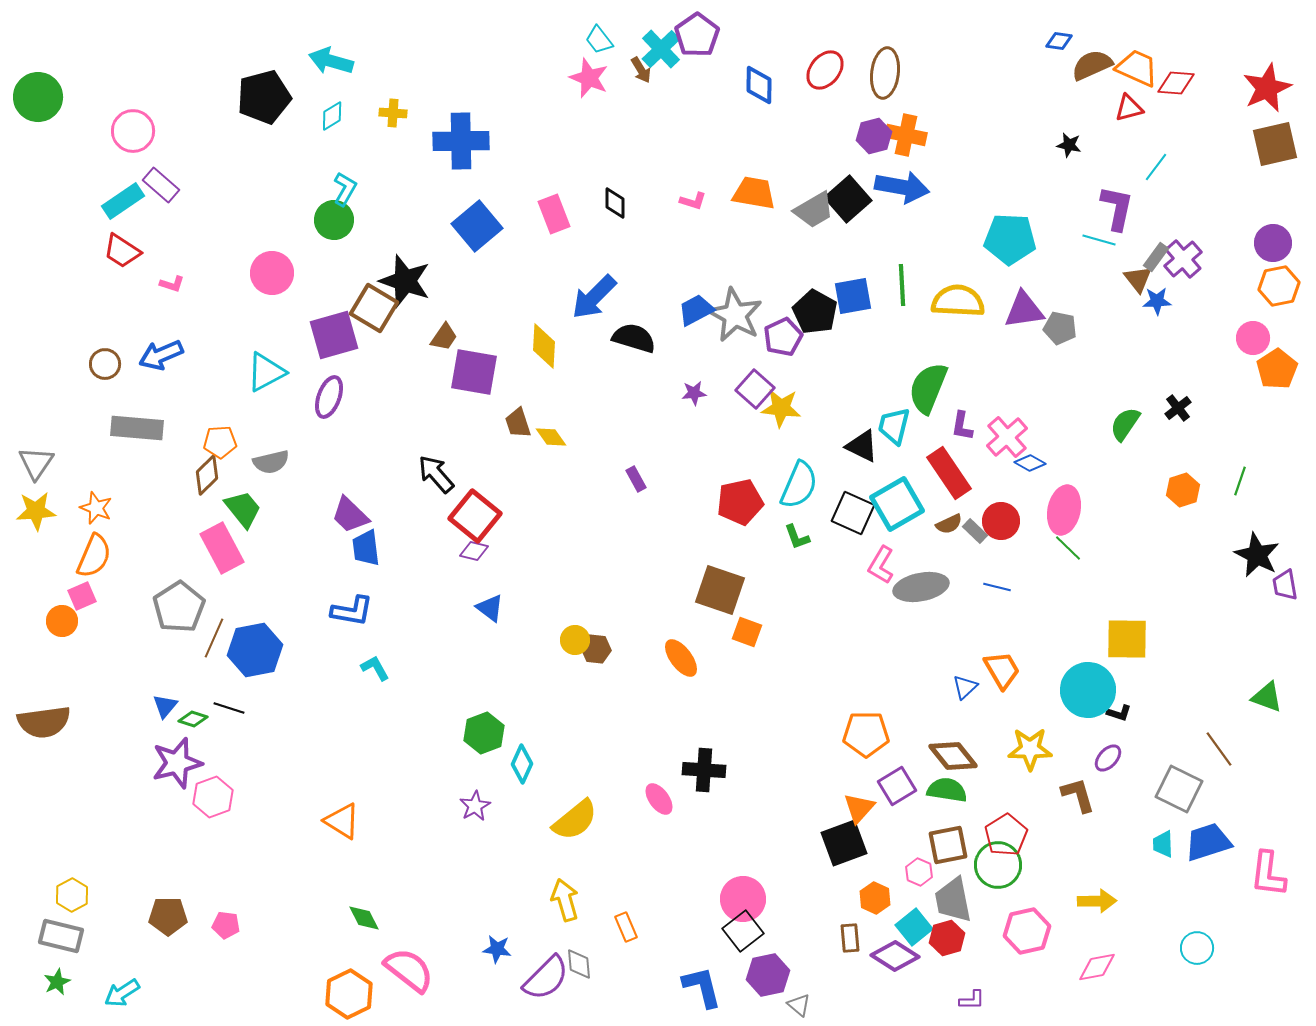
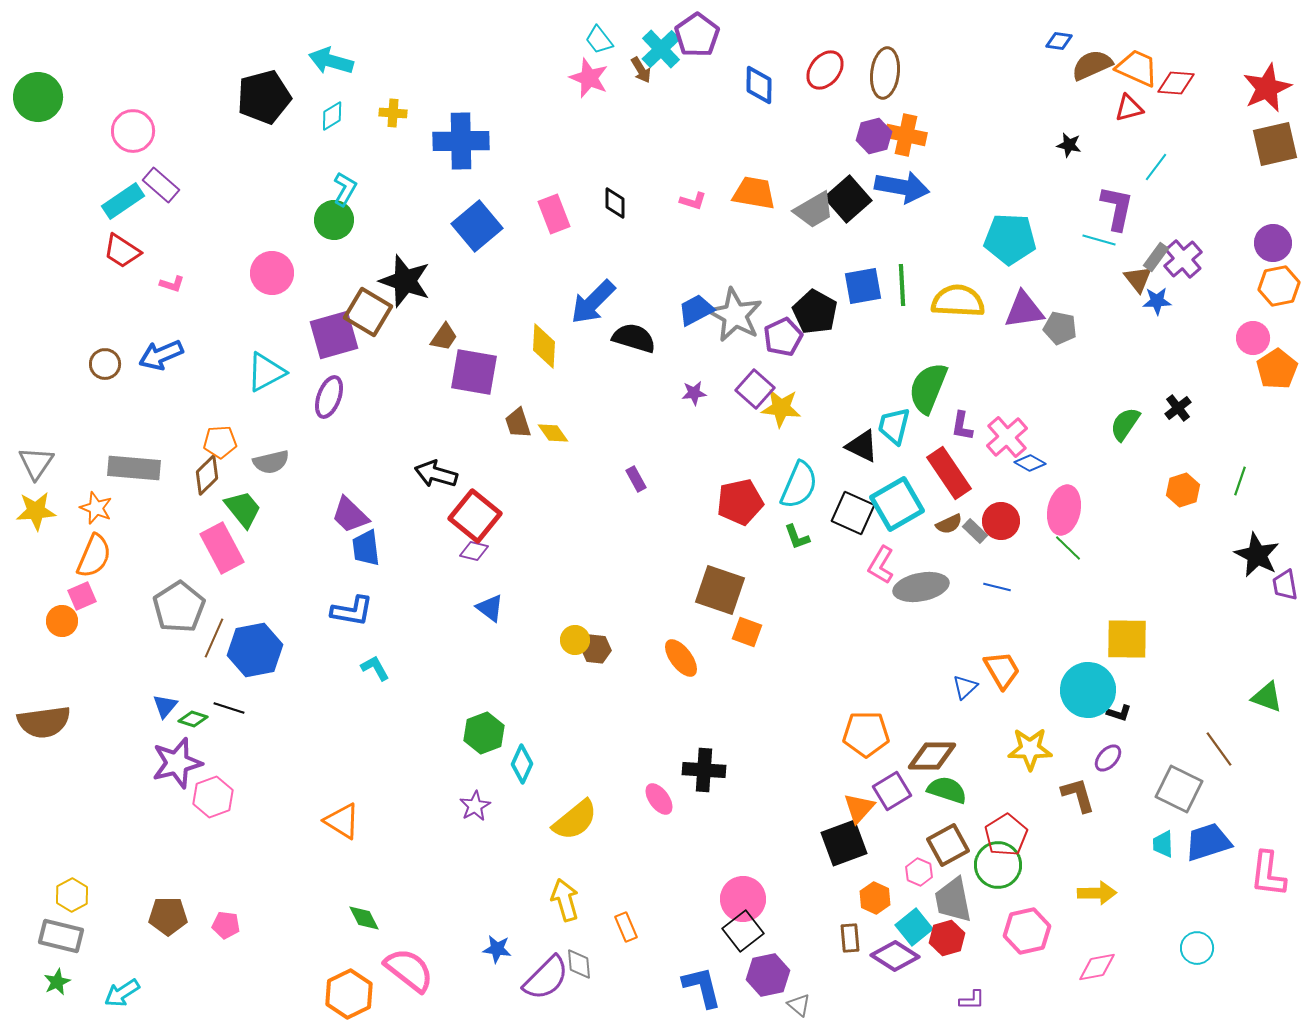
blue square at (853, 296): moved 10 px right, 10 px up
blue arrow at (594, 297): moved 1 px left, 5 px down
brown square at (374, 308): moved 6 px left, 4 px down
gray rectangle at (137, 428): moved 3 px left, 40 px down
yellow diamond at (551, 437): moved 2 px right, 4 px up
black arrow at (436, 474): rotated 33 degrees counterclockwise
brown diamond at (953, 756): moved 21 px left; rotated 51 degrees counterclockwise
purple square at (897, 786): moved 5 px left, 5 px down
green semicircle at (947, 790): rotated 9 degrees clockwise
brown square at (948, 845): rotated 18 degrees counterclockwise
yellow arrow at (1097, 901): moved 8 px up
